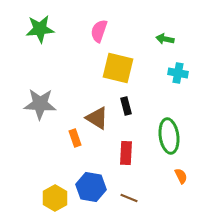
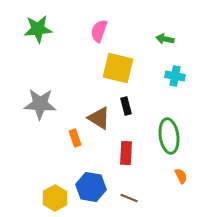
green star: moved 2 px left
cyan cross: moved 3 px left, 3 px down
brown triangle: moved 2 px right
